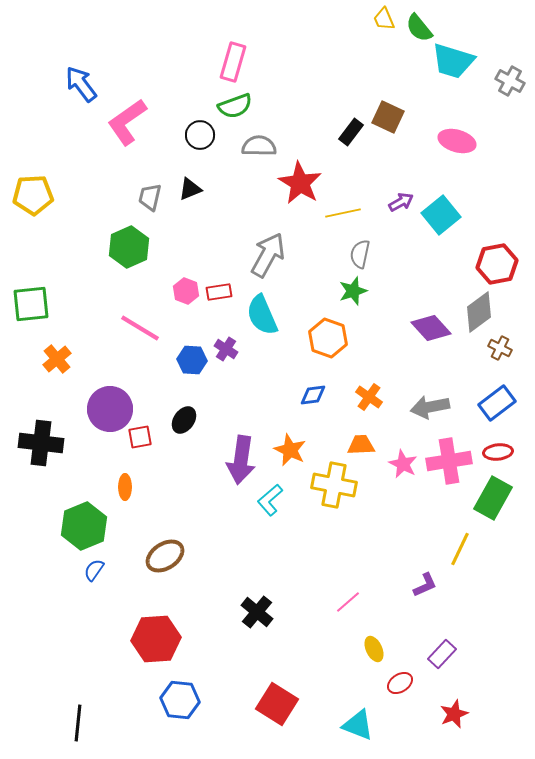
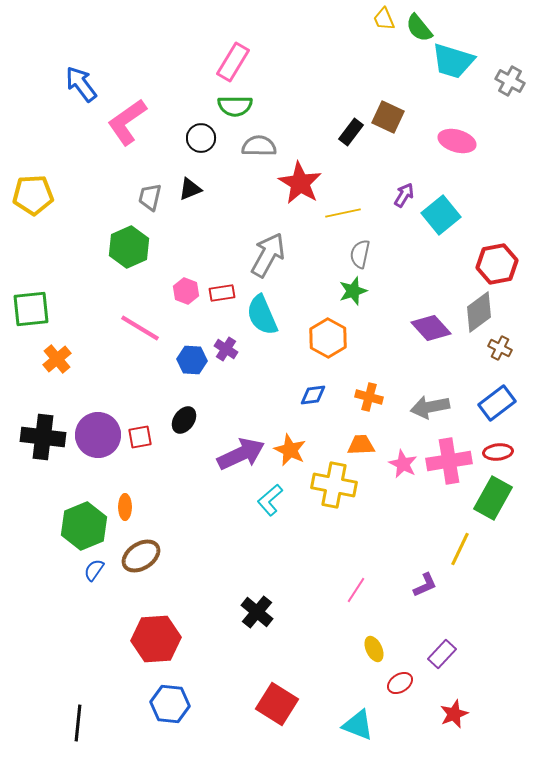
pink rectangle at (233, 62): rotated 15 degrees clockwise
green semicircle at (235, 106): rotated 20 degrees clockwise
black circle at (200, 135): moved 1 px right, 3 px down
purple arrow at (401, 202): moved 3 px right, 7 px up; rotated 30 degrees counterclockwise
red rectangle at (219, 292): moved 3 px right, 1 px down
green square at (31, 304): moved 5 px down
orange hexagon at (328, 338): rotated 9 degrees clockwise
orange cross at (369, 397): rotated 20 degrees counterclockwise
purple circle at (110, 409): moved 12 px left, 26 px down
black cross at (41, 443): moved 2 px right, 6 px up
purple arrow at (241, 460): moved 6 px up; rotated 123 degrees counterclockwise
orange ellipse at (125, 487): moved 20 px down
brown ellipse at (165, 556): moved 24 px left
pink line at (348, 602): moved 8 px right, 12 px up; rotated 16 degrees counterclockwise
blue hexagon at (180, 700): moved 10 px left, 4 px down
